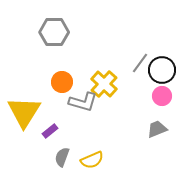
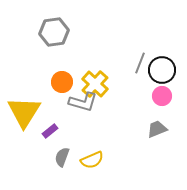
gray hexagon: rotated 8 degrees counterclockwise
gray line: rotated 15 degrees counterclockwise
yellow cross: moved 9 px left
